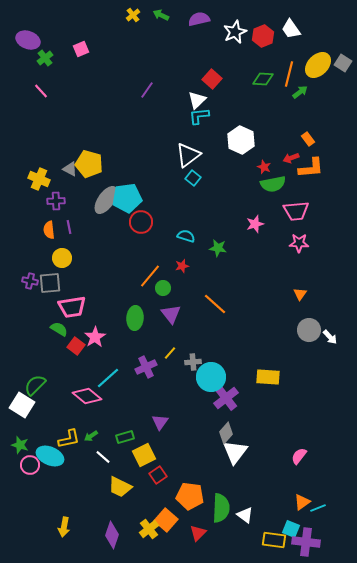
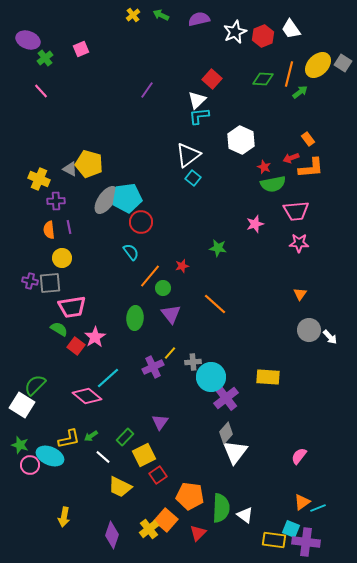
cyan semicircle at (186, 236): moved 55 px left, 16 px down; rotated 36 degrees clockwise
purple cross at (146, 367): moved 7 px right
green rectangle at (125, 437): rotated 30 degrees counterclockwise
yellow arrow at (64, 527): moved 10 px up
